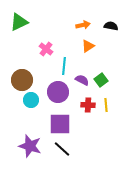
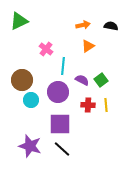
green triangle: moved 1 px up
cyan line: moved 1 px left
